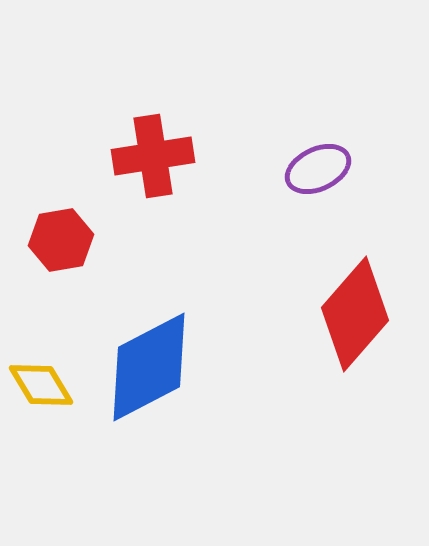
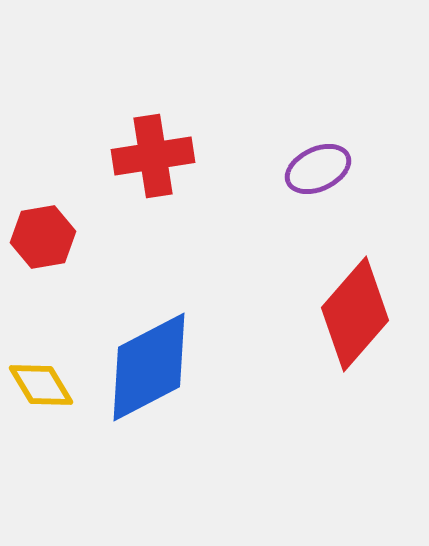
red hexagon: moved 18 px left, 3 px up
